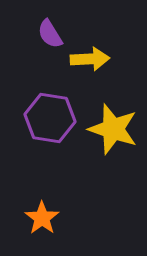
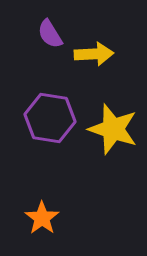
yellow arrow: moved 4 px right, 5 px up
